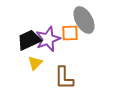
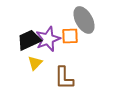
orange square: moved 3 px down
